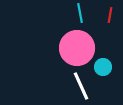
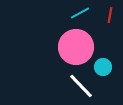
cyan line: rotated 72 degrees clockwise
pink circle: moved 1 px left, 1 px up
white line: rotated 20 degrees counterclockwise
